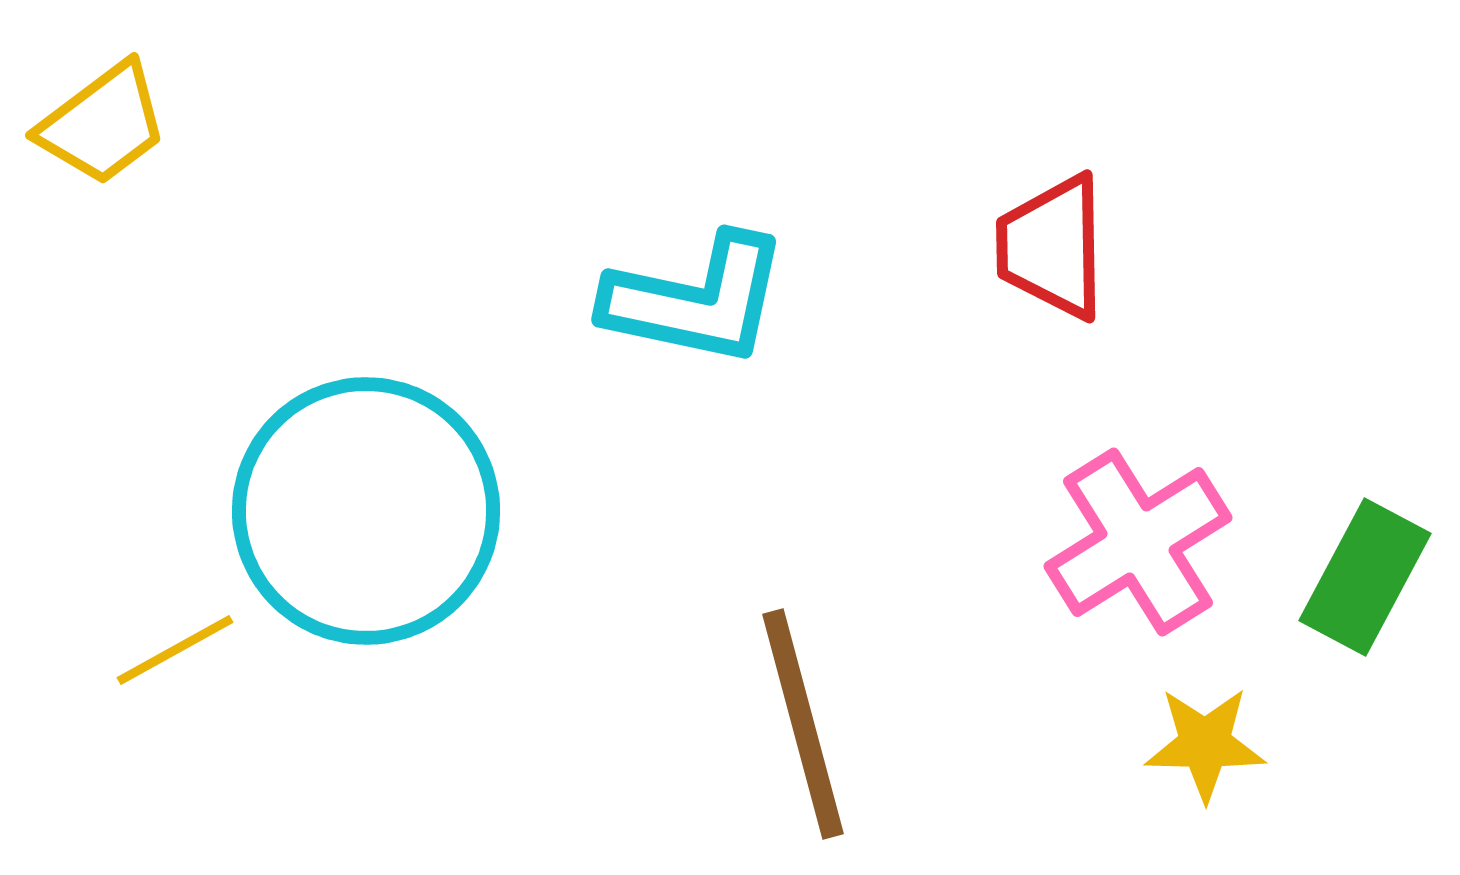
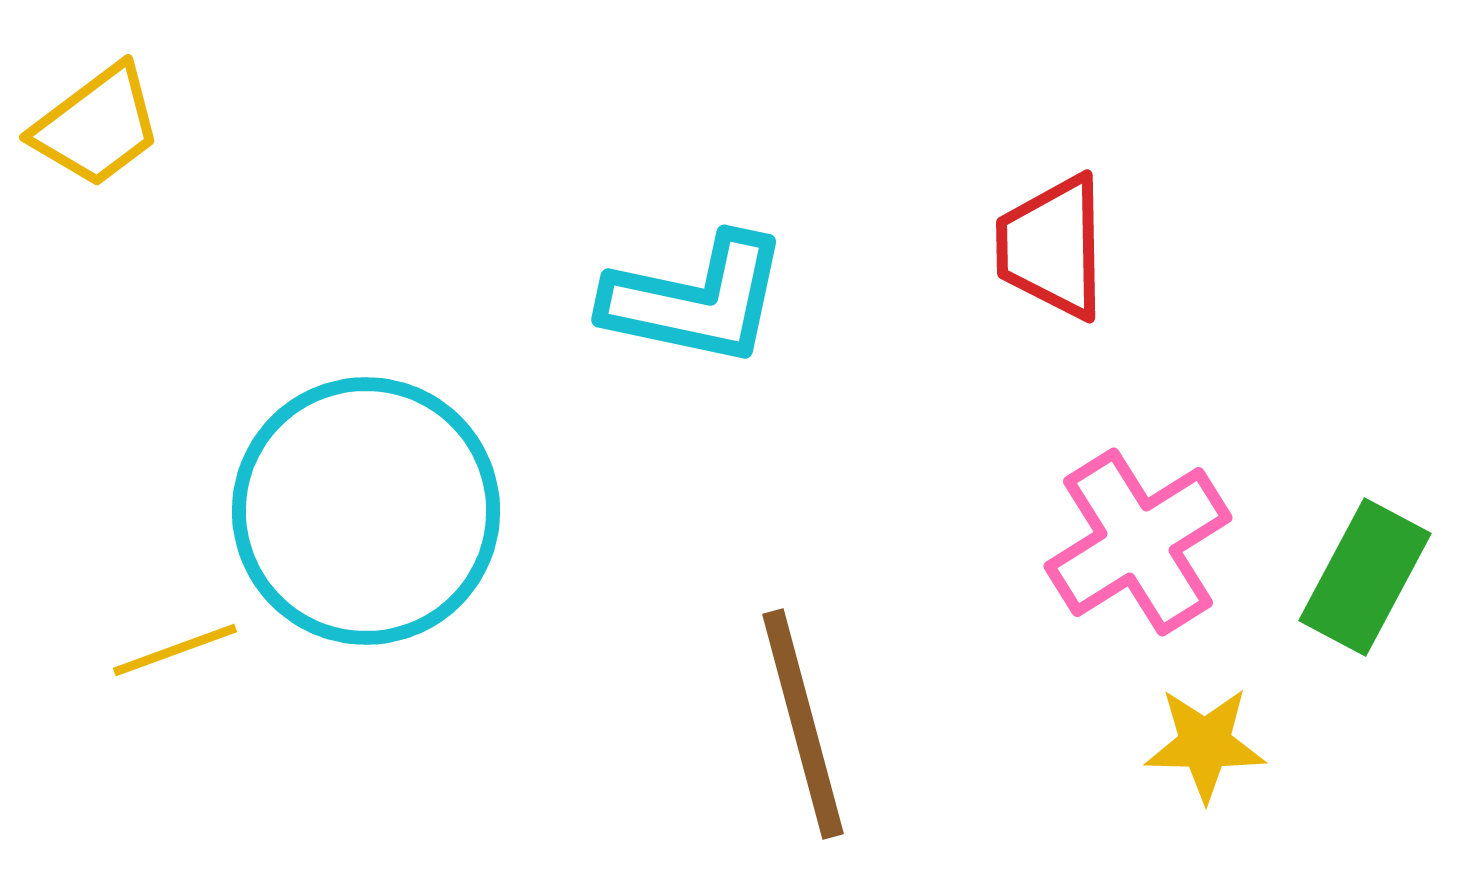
yellow trapezoid: moved 6 px left, 2 px down
yellow line: rotated 9 degrees clockwise
